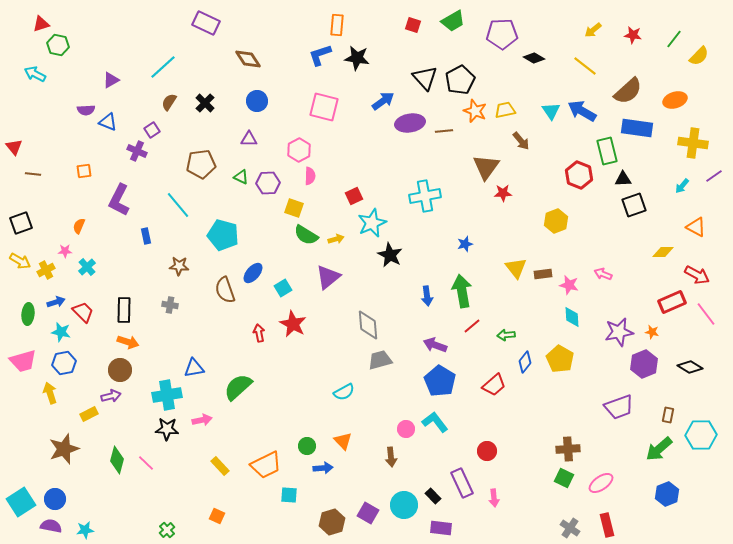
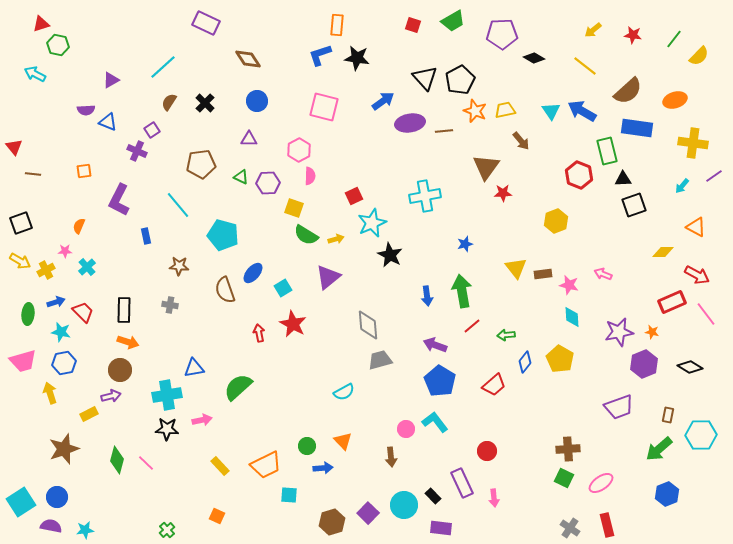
blue circle at (55, 499): moved 2 px right, 2 px up
purple square at (368, 513): rotated 15 degrees clockwise
